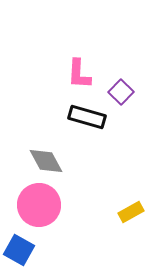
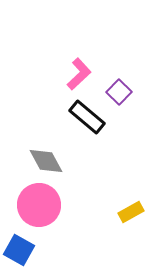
pink L-shape: rotated 136 degrees counterclockwise
purple square: moved 2 px left
black rectangle: rotated 24 degrees clockwise
